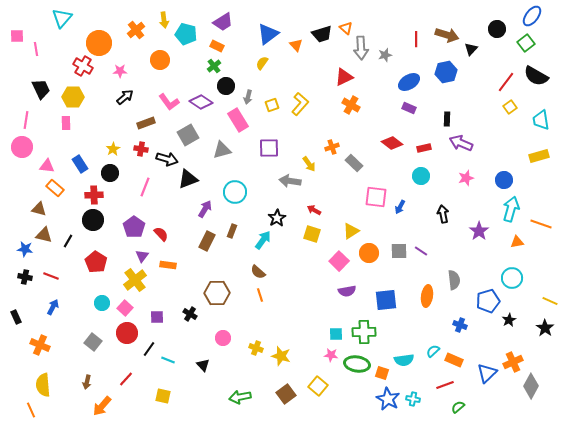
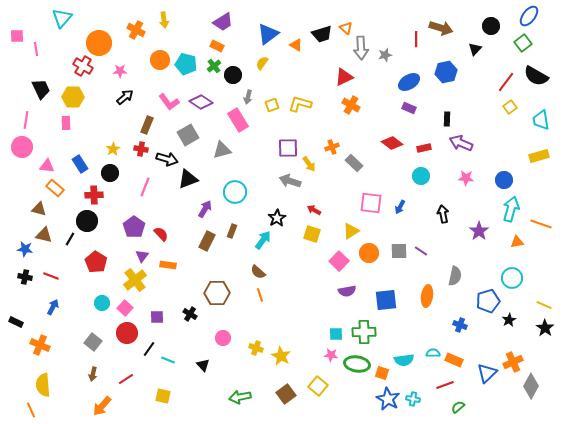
blue ellipse at (532, 16): moved 3 px left
black circle at (497, 29): moved 6 px left, 3 px up
orange cross at (136, 30): rotated 24 degrees counterclockwise
cyan pentagon at (186, 34): moved 30 px down
brown arrow at (447, 35): moved 6 px left, 7 px up
green square at (526, 43): moved 3 px left
orange triangle at (296, 45): rotated 16 degrees counterclockwise
black triangle at (471, 49): moved 4 px right
black circle at (226, 86): moved 7 px right, 11 px up
yellow L-shape at (300, 104): rotated 115 degrees counterclockwise
brown rectangle at (146, 123): moved 1 px right, 2 px down; rotated 48 degrees counterclockwise
purple square at (269, 148): moved 19 px right
pink star at (466, 178): rotated 21 degrees clockwise
gray arrow at (290, 181): rotated 10 degrees clockwise
pink square at (376, 197): moved 5 px left, 6 px down
black circle at (93, 220): moved 6 px left, 1 px down
black line at (68, 241): moved 2 px right, 2 px up
gray semicircle at (454, 280): moved 1 px right, 4 px up; rotated 18 degrees clockwise
yellow line at (550, 301): moved 6 px left, 4 px down
black rectangle at (16, 317): moved 5 px down; rotated 40 degrees counterclockwise
cyan semicircle at (433, 351): moved 2 px down; rotated 40 degrees clockwise
yellow star at (281, 356): rotated 12 degrees clockwise
red line at (126, 379): rotated 14 degrees clockwise
brown arrow at (87, 382): moved 6 px right, 8 px up
